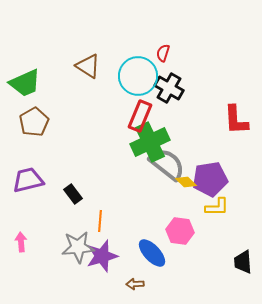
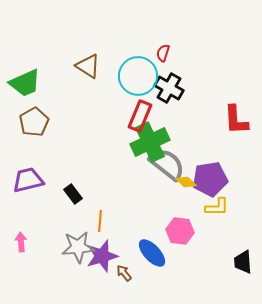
brown arrow: moved 11 px left, 11 px up; rotated 54 degrees clockwise
